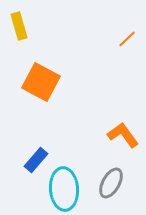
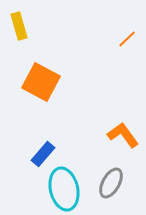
blue rectangle: moved 7 px right, 6 px up
cyan ellipse: rotated 9 degrees counterclockwise
